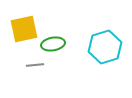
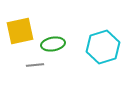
yellow square: moved 4 px left, 2 px down
cyan hexagon: moved 2 px left
